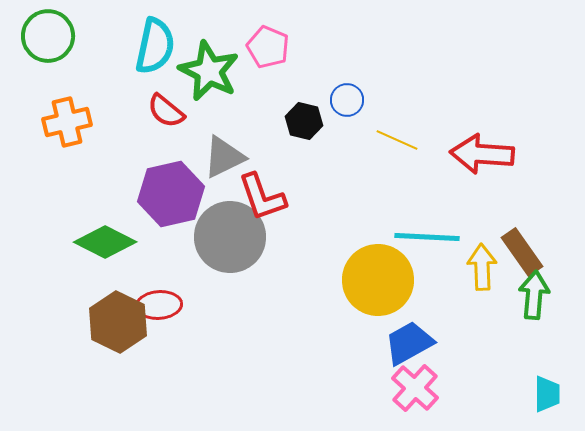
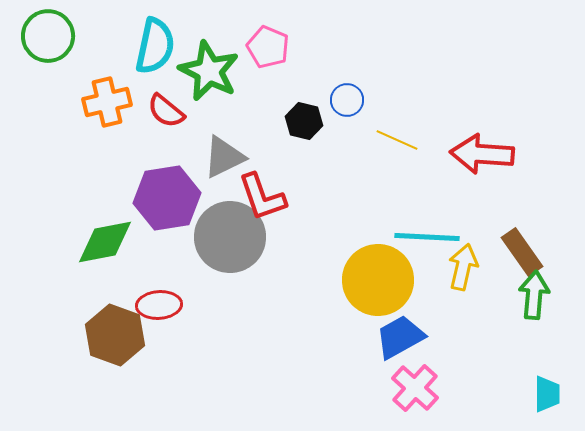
orange cross: moved 40 px right, 20 px up
purple hexagon: moved 4 px left, 4 px down; rotated 4 degrees clockwise
green diamond: rotated 38 degrees counterclockwise
yellow arrow: moved 19 px left; rotated 15 degrees clockwise
brown hexagon: moved 3 px left, 13 px down; rotated 6 degrees counterclockwise
blue trapezoid: moved 9 px left, 6 px up
